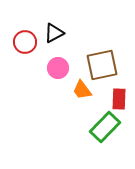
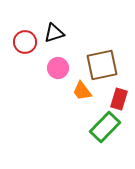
black triangle: rotated 10 degrees clockwise
orange trapezoid: moved 1 px down
red rectangle: rotated 15 degrees clockwise
